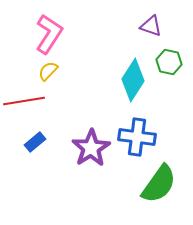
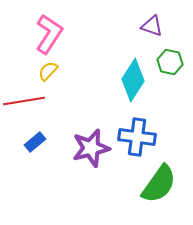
purple triangle: moved 1 px right
green hexagon: moved 1 px right
purple star: rotated 18 degrees clockwise
